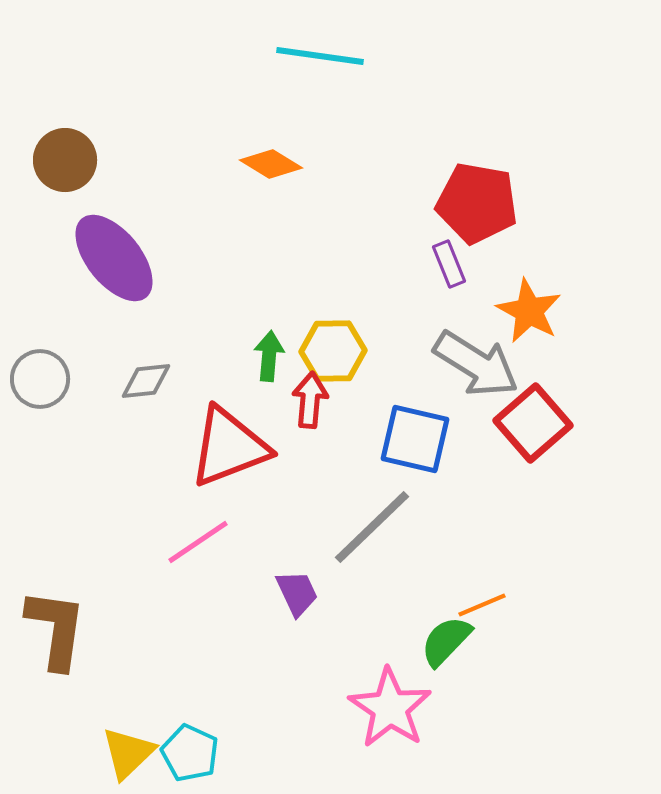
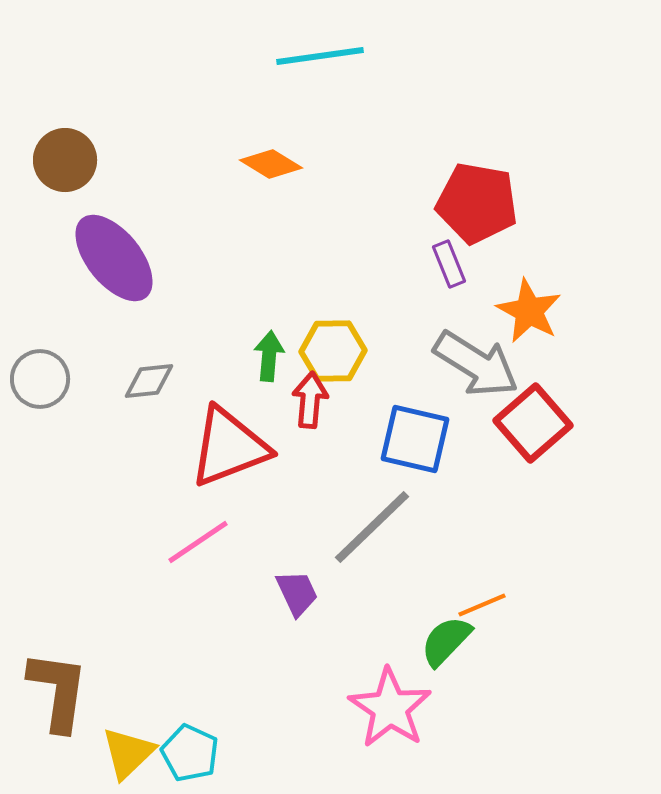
cyan line: rotated 16 degrees counterclockwise
gray diamond: moved 3 px right
brown L-shape: moved 2 px right, 62 px down
